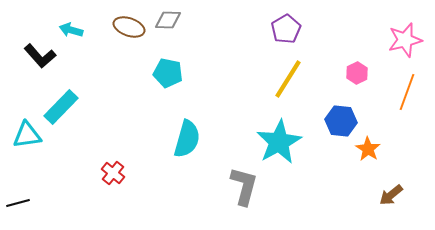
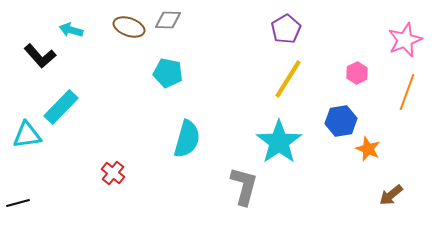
pink star: rotated 8 degrees counterclockwise
blue hexagon: rotated 16 degrees counterclockwise
cyan star: rotated 6 degrees counterclockwise
orange star: rotated 10 degrees counterclockwise
